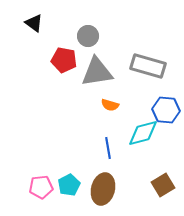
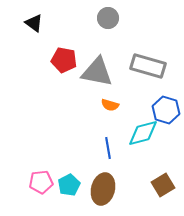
gray circle: moved 20 px right, 18 px up
gray triangle: rotated 20 degrees clockwise
blue hexagon: rotated 12 degrees clockwise
pink pentagon: moved 5 px up
